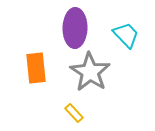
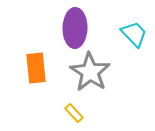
cyan trapezoid: moved 8 px right, 1 px up
